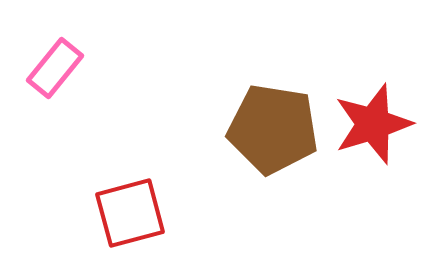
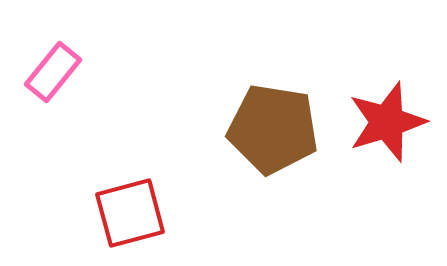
pink rectangle: moved 2 px left, 4 px down
red star: moved 14 px right, 2 px up
